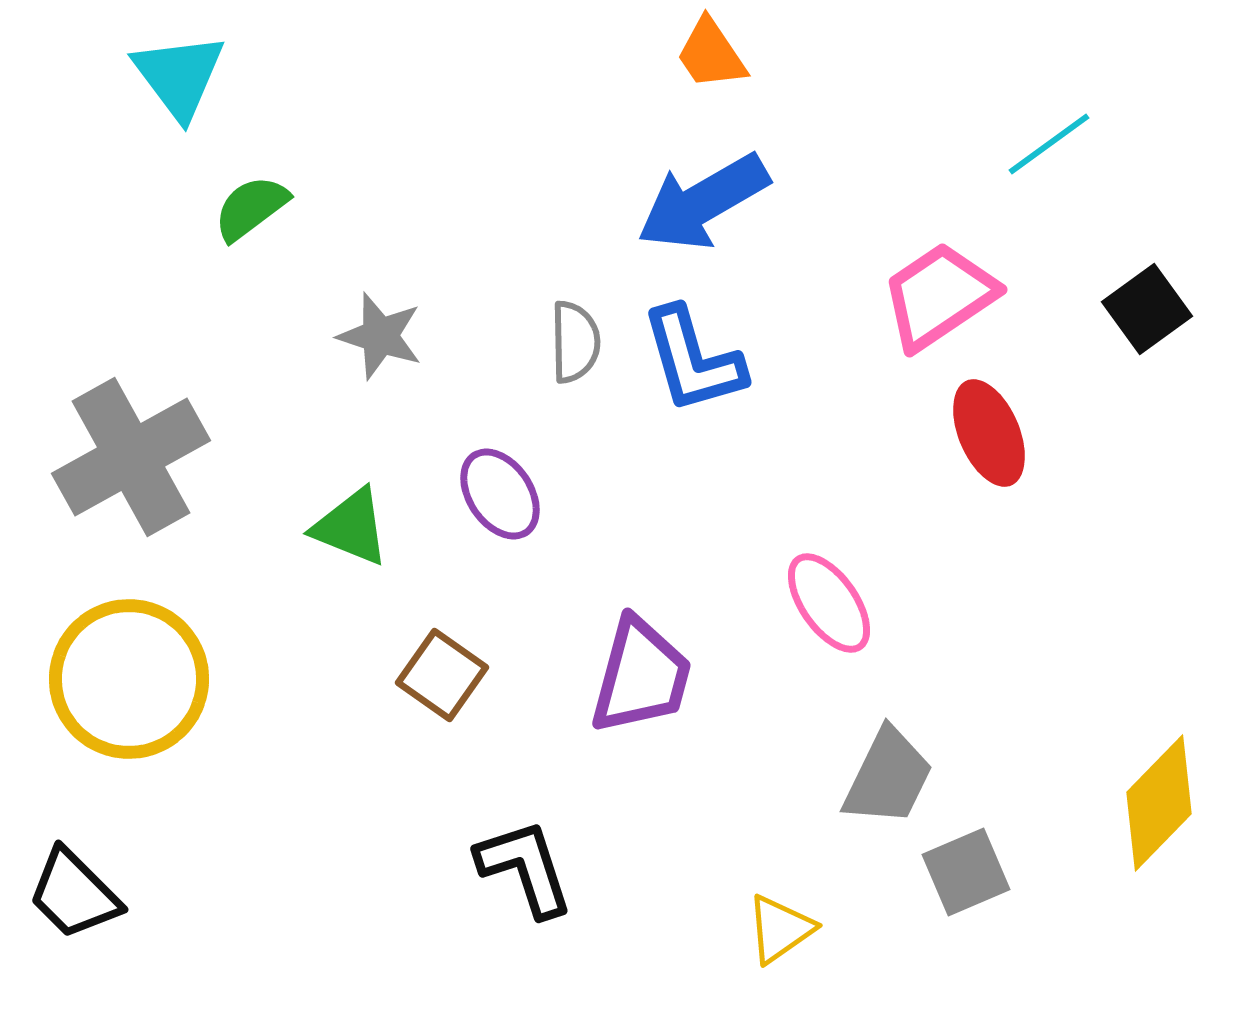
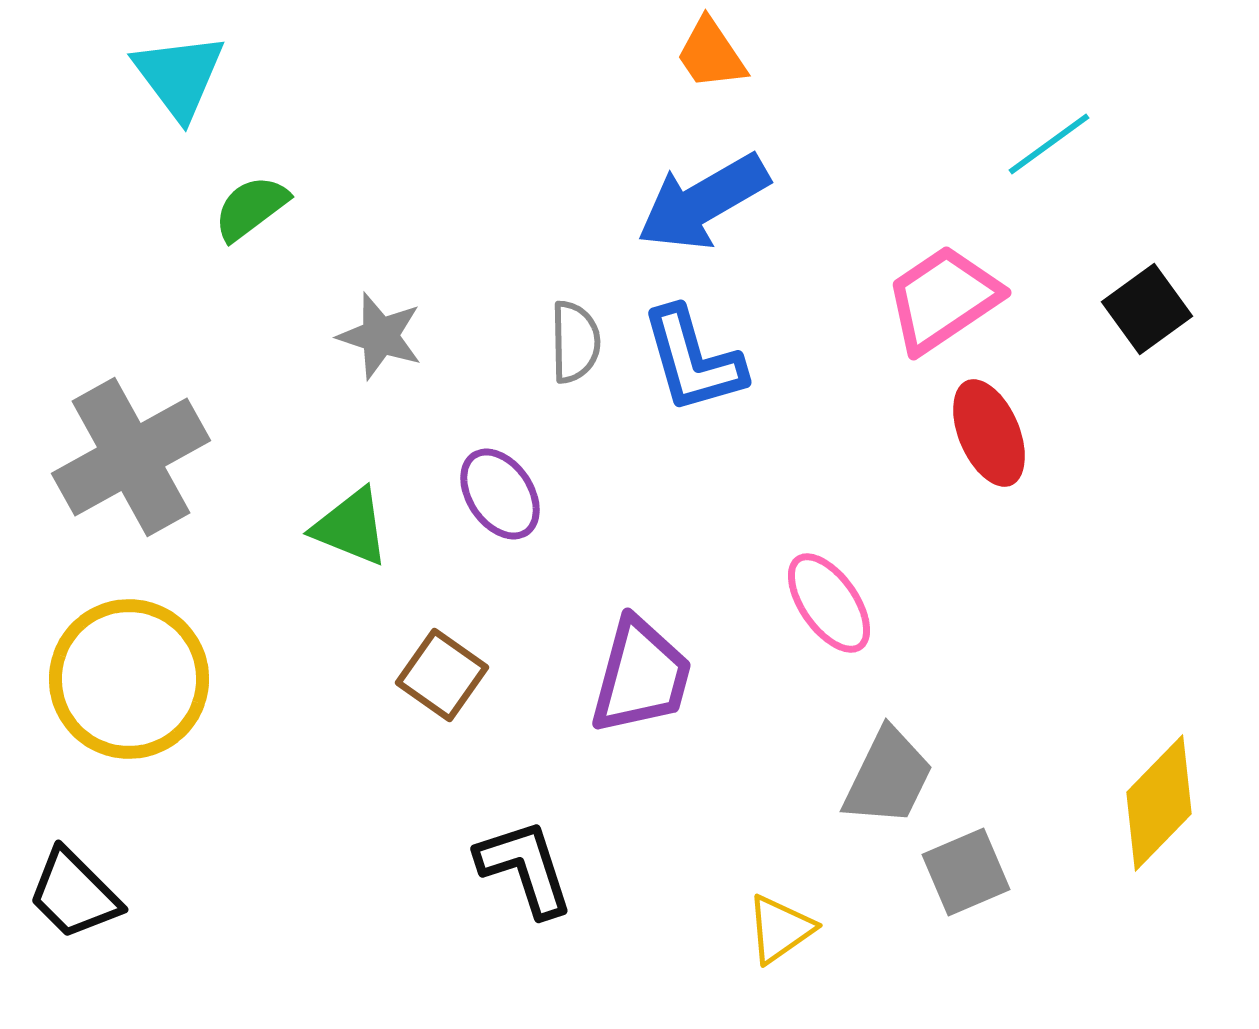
pink trapezoid: moved 4 px right, 3 px down
